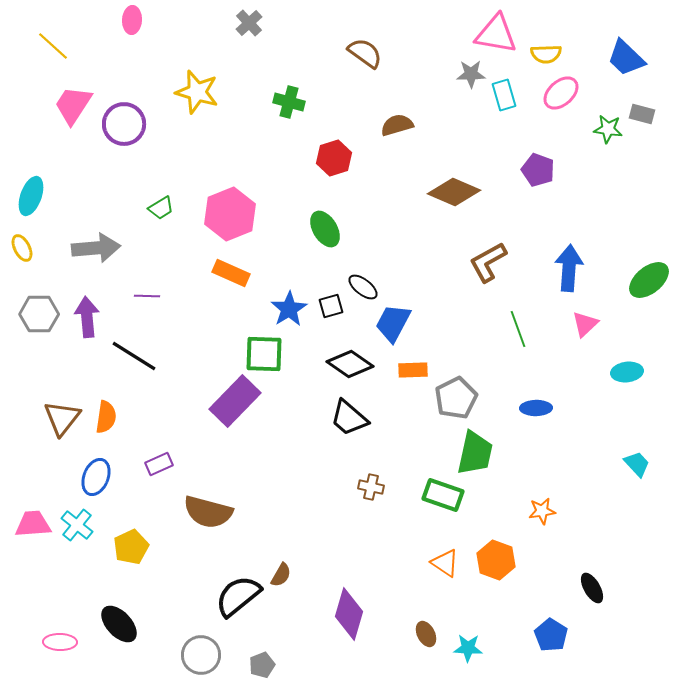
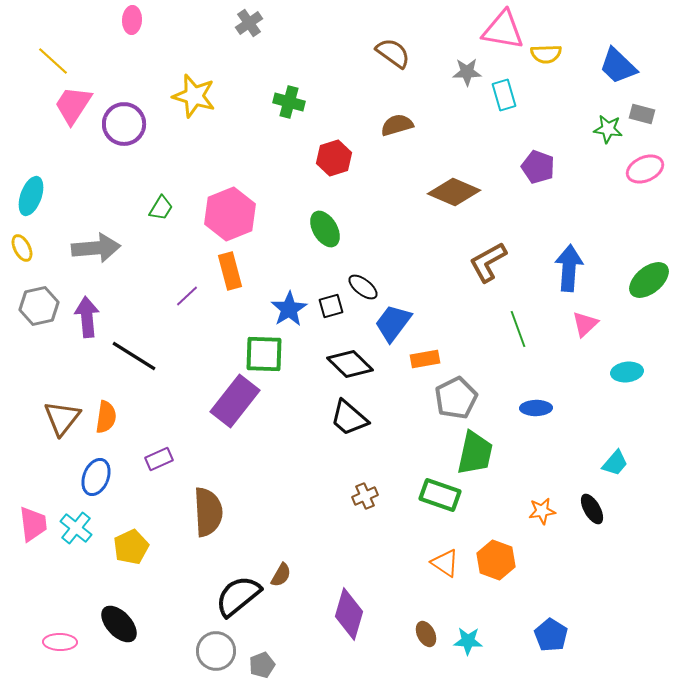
gray cross at (249, 23): rotated 8 degrees clockwise
pink triangle at (496, 34): moved 7 px right, 4 px up
yellow line at (53, 46): moved 15 px down
brown semicircle at (365, 53): moved 28 px right
blue trapezoid at (626, 58): moved 8 px left, 8 px down
gray star at (471, 74): moved 4 px left, 2 px up
yellow star at (197, 92): moved 3 px left, 4 px down
pink ellipse at (561, 93): moved 84 px right, 76 px down; rotated 18 degrees clockwise
purple pentagon at (538, 170): moved 3 px up
green trapezoid at (161, 208): rotated 28 degrees counterclockwise
orange rectangle at (231, 273): moved 1 px left, 2 px up; rotated 51 degrees clockwise
purple line at (147, 296): moved 40 px right; rotated 45 degrees counterclockwise
gray hexagon at (39, 314): moved 8 px up; rotated 12 degrees counterclockwise
blue trapezoid at (393, 323): rotated 9 degrees clockwise
black diamond at (350, 364): rotated 9 degrees clockwise
orange rectangle at (413, 370): moved 12 px right, 11 px up; rotated 8 degrees counterclockwise
purple rectangle at (235, 401): rotated 6 degrees counterclockwise
purple rectangle at (159, 464): moved 5 px up
cyan trapezoid at (637, 464): moved 22 px left, 1 px up; rotated 84 degrees clockwise
brown cross at (371, 487): moved 6 px left, 9 px down; rotated 35 degrees counterclockwise
green rectangle at (443, 495): moved 3 px left
brown semicircle at (208, 512): rotated 108 degrees counterclockwise
pink trapezoid at (33, 524): rotated 87 degrees clockwise
cyan cross at (77, 525): moved 1 px left, 3 px down
black ellipse at (592, 588): moved 79 px up
cyan star at (468, 648): moved 7 px up
gray circle at (201, 655): moved 15 px right, 4 px up
